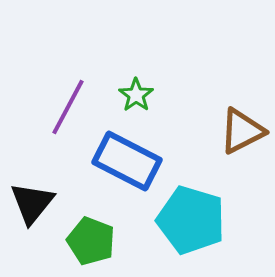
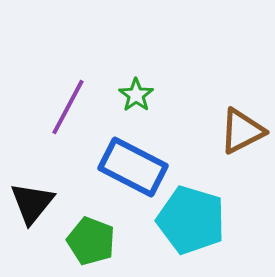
blue rectangle: moved 6 px right, 6 px down
